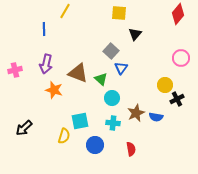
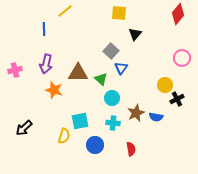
yellow line: rotated 21 degrees clockwise
pink circle: moved 1 px right
brown triangle: rotated 20 degrees counterclockwise
